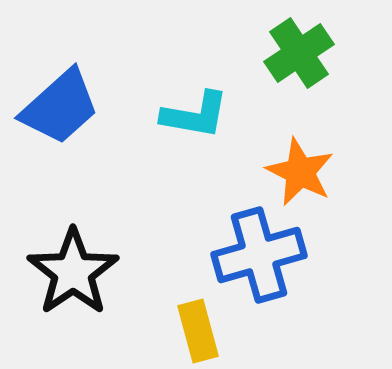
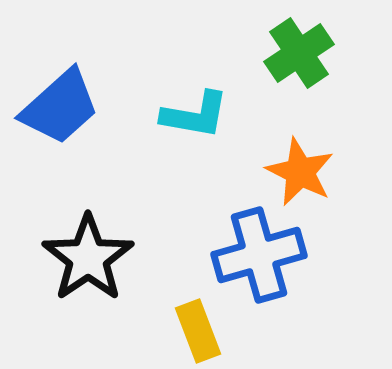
black star: moved 15 px right, 14 px up
yellow rectangle: rotated 6 degrees counterclockwise
